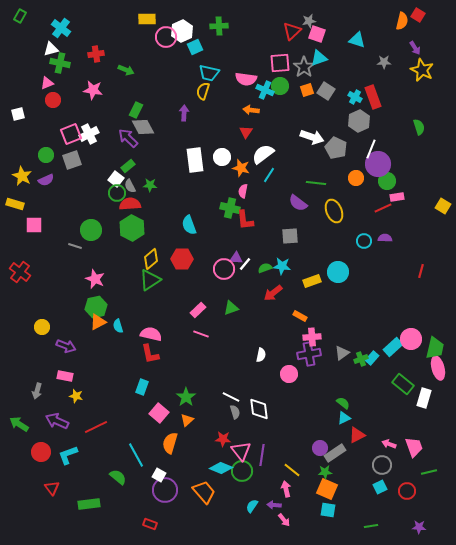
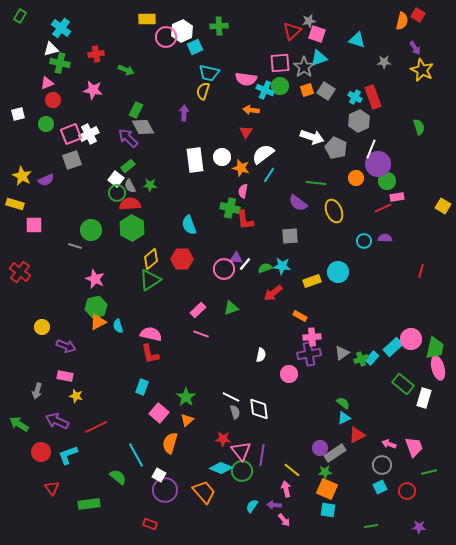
green circle at (46, 155): moved 31 px up
